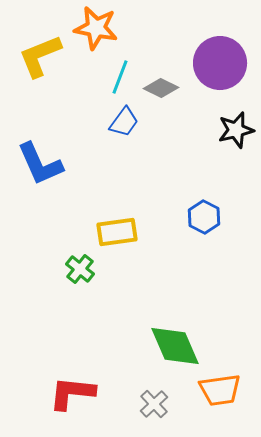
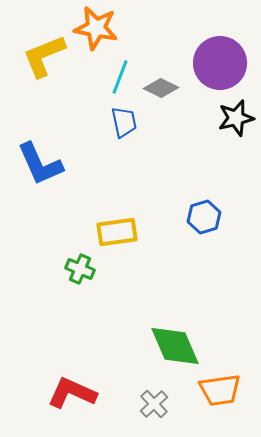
yellow L-shape: moved 4 px right
blue trapezoid: rotated 48 degrees counterclockwise
black star: moved 12 px up
blue hexagon: rotated 16 degrees clockwise
green cross: rotated 16 degrees counterclockwise
red L-shape: rotated 18 degrees clockwise
